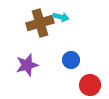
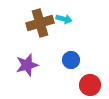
cyan arrow: moved 3 px right, 2 px down
